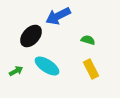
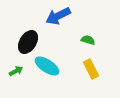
black ellipse: moved 3 px left, 6 px down; rotated 10 degrees counterclockwise
